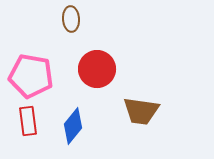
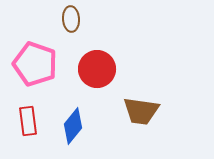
pink pentagon: moved 4 px right, 12 px up; rotated 9 degrees clockwise
